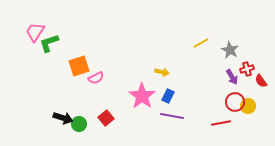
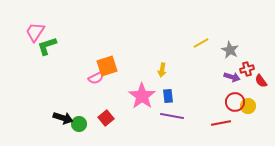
green L-shape: moved 2 px left, 3 px down
orange square: moved 28 px right
yellow arrow: moved 2 px up; rotated 88 degrees clockwise
purple arrow: rotated 42 degrees counterclockwise
blue rectangle: rotated 32 degrees counterclockwise
